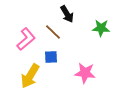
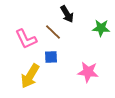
pink L-shape: rotated 105 degrees clockwise
pink star: moved 3 px right, 1 px up
